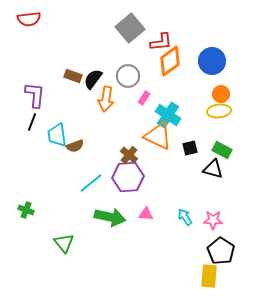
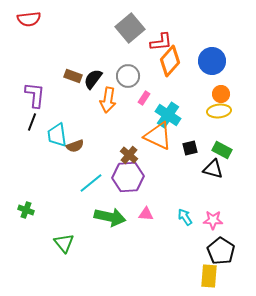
orange diamond: rotated 12 degrees counterclockwise
orange arrow: moved 2 px right, 1 px down
